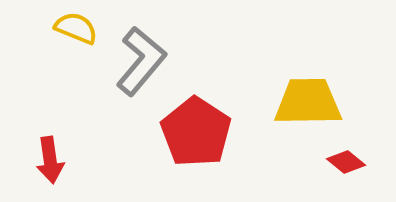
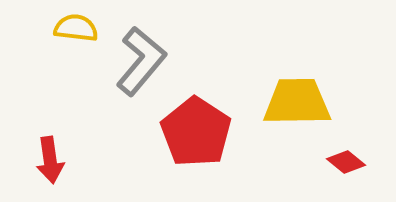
yellow semicircle: rotated 15 degrees counterclockwise
yellow trapezoid: moved 11 px left
